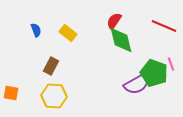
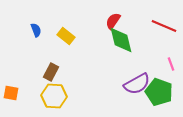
red semicircle: moved 1 px left
yellow rectangle: moved 2 px left, 3 px down
brown rectangle: moved 6 px down
green pentagon: moved 5 px right, 19 px down
